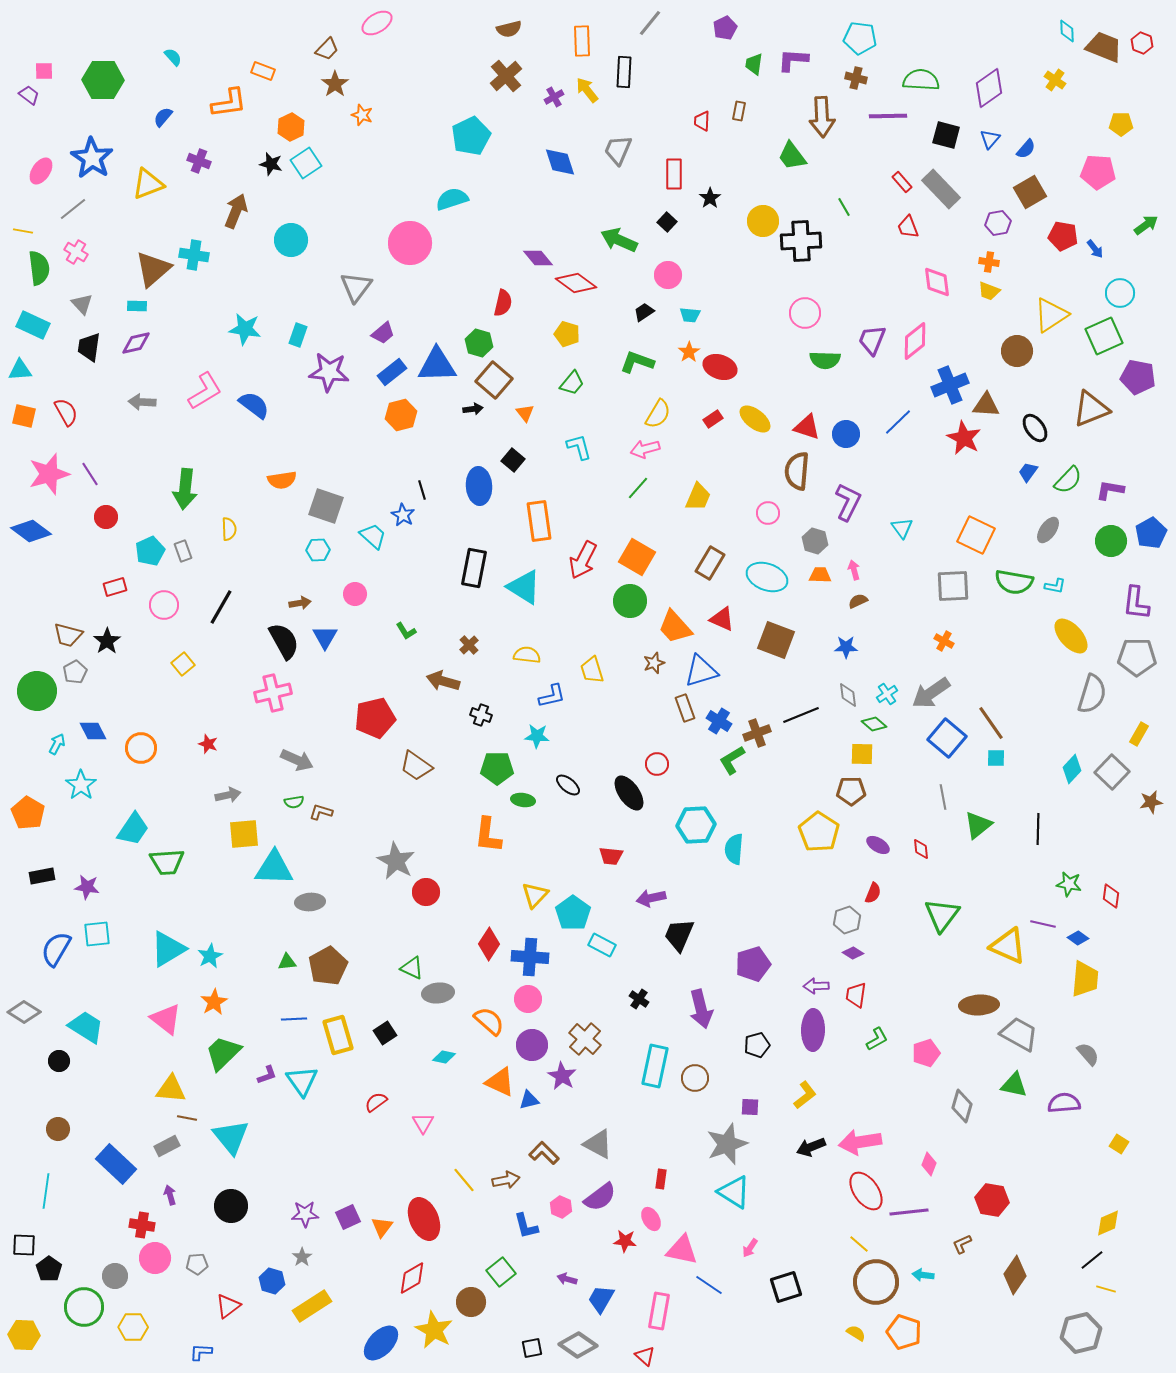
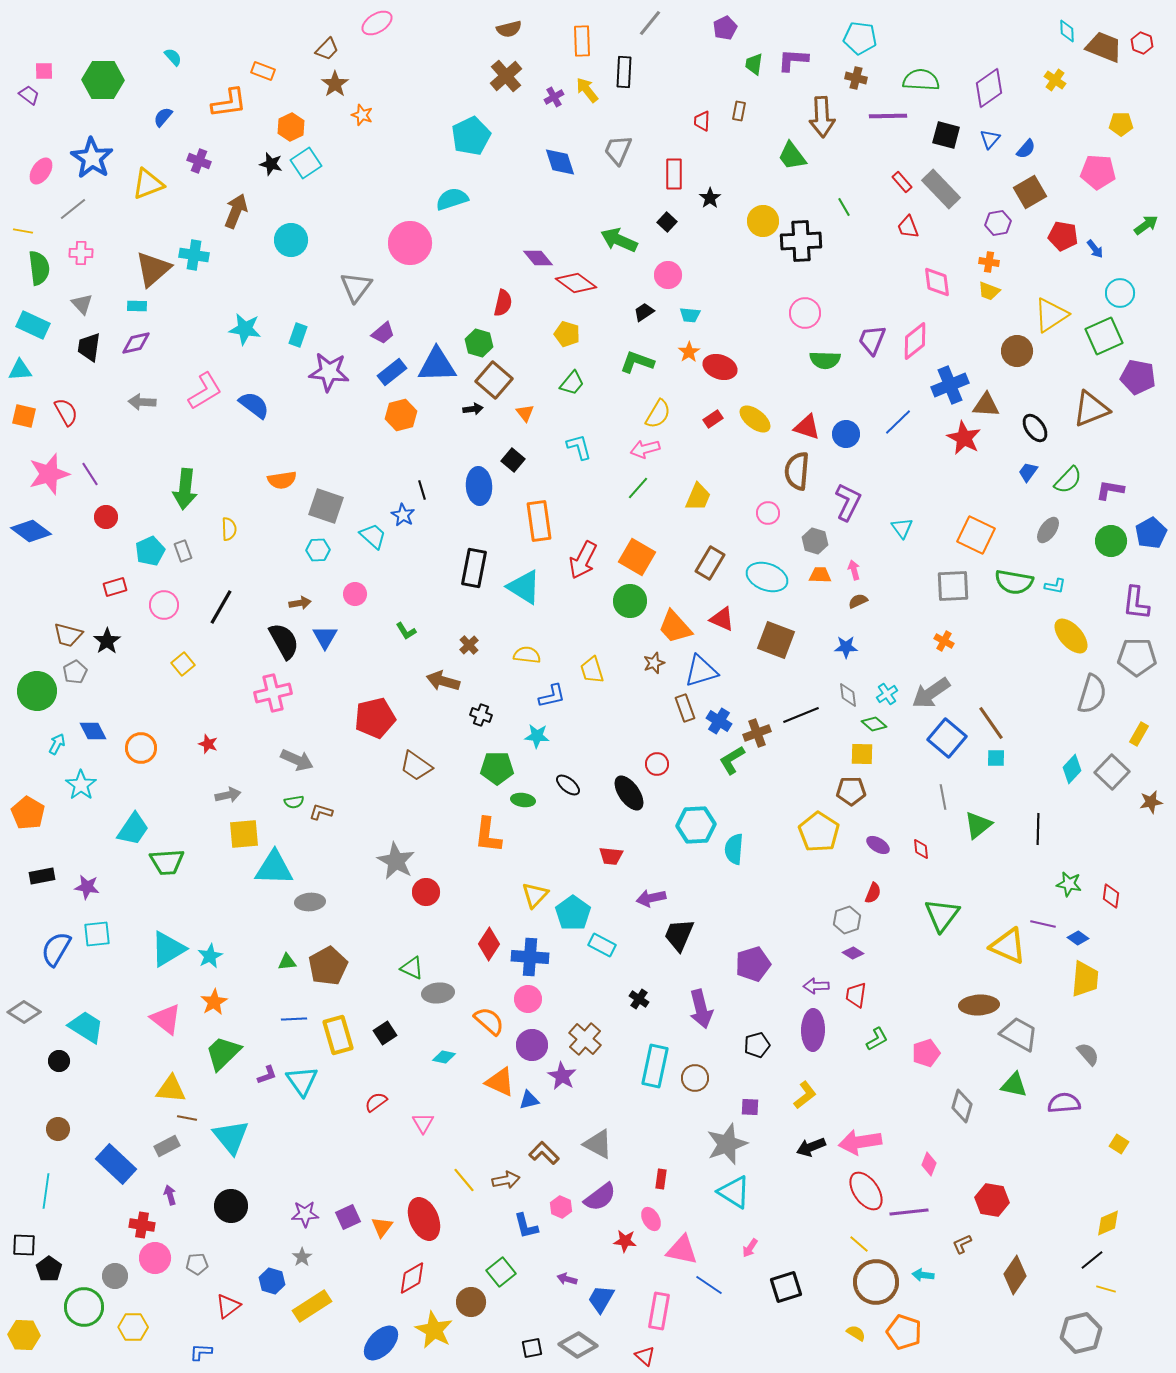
pink cross at (76, 252): moved 5 px right, 1 px down; rotated 30 degrees counterclockwise
